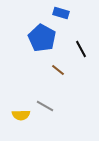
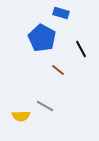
yellow semicircle: moved 1 px down
